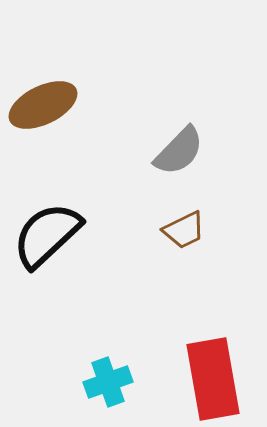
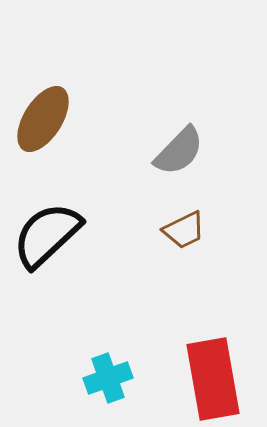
brown ellipse: moved 14 px down; rotated 32 degrees counterclockwise
cyan cross: moved 4 px up
